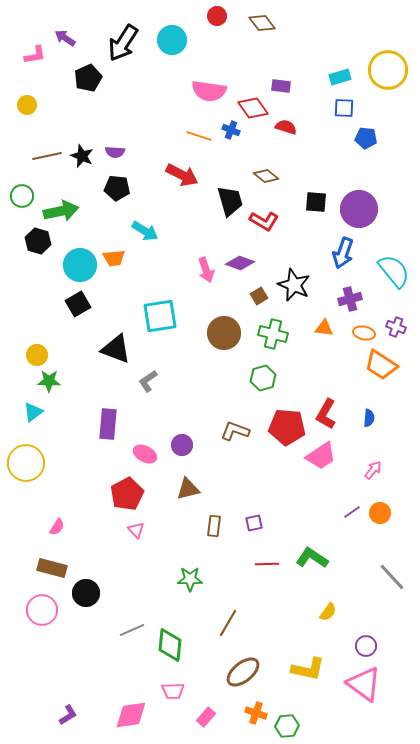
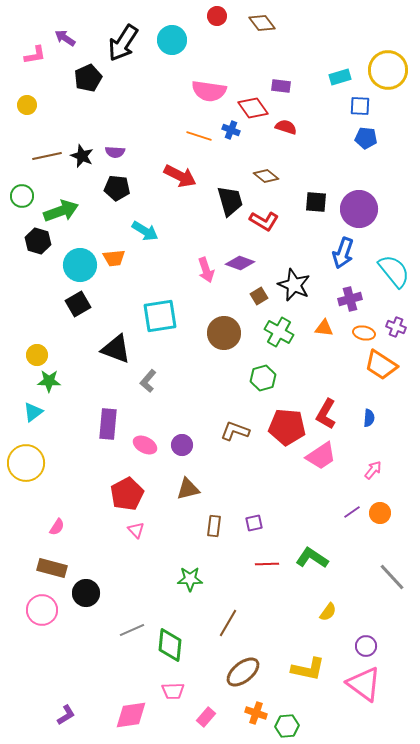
blue square at (344, 108): moved 16 px right, 2 px up
red arrow at (182, 175): moved 2 px left, 1 px down
green arrow at (61, 211): rotated 8 degrees counterclockwise
green cross at (273, 334): moved 6 px right, 2 px up; rotated 16 degrees clockwise
gray L-shape at (148, 381): rotated 15 degrees counterclockwise
pink ellipse at (145, 454): moved 9 px up
purple L-shape at (68, 715): moved 2 px left
